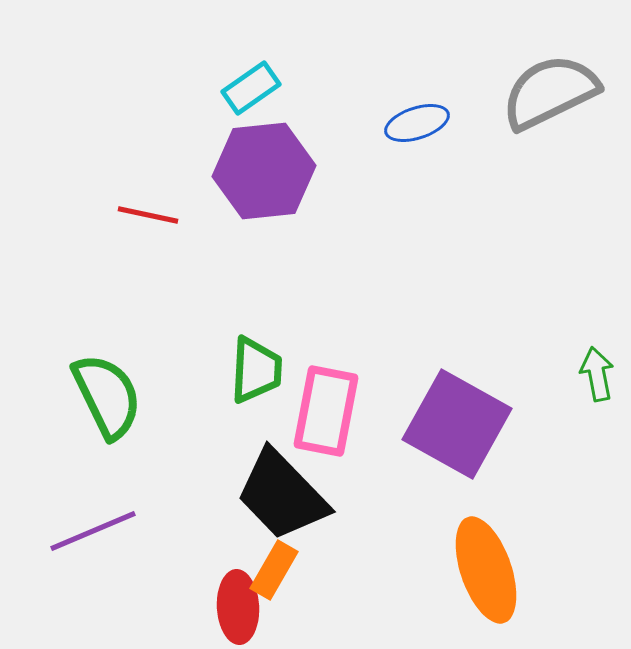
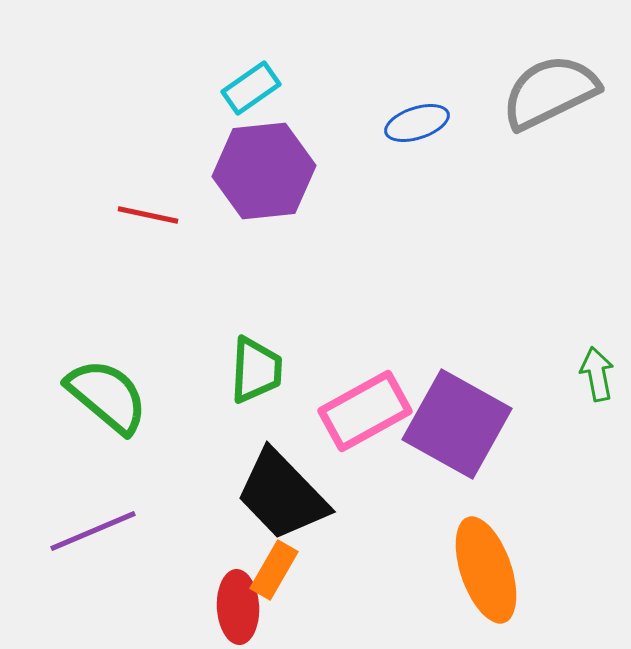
green semicircle: rotated 24 degrees counterclockwise
pink rectangle: moved 39 px right; rotated 50 degrees clockwise
